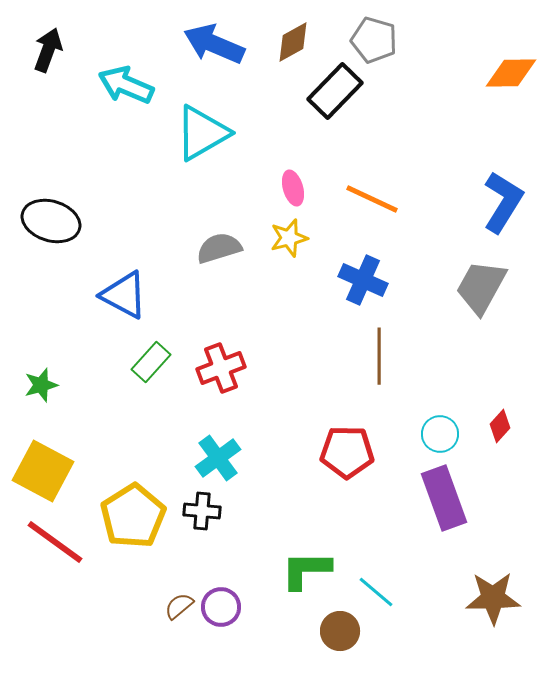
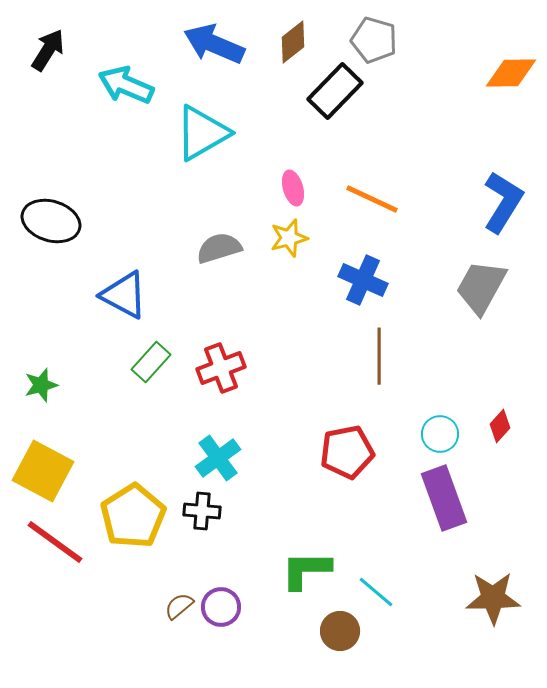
brown diamond: rotated 9 degrees counterclockwise
black arrow: rotated 12 degrees clockwise
red pentagon: rotated 12 degrees counterclockwise
